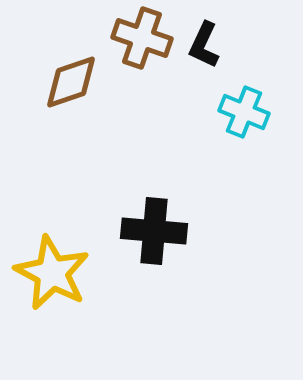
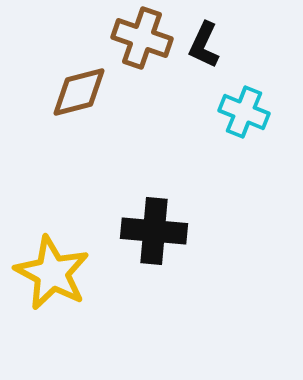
brown diamond: moved 8 px right, 10 px down; rotated 4 degrees clockwise
